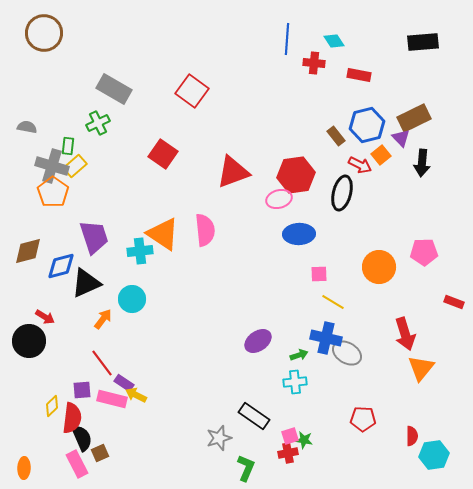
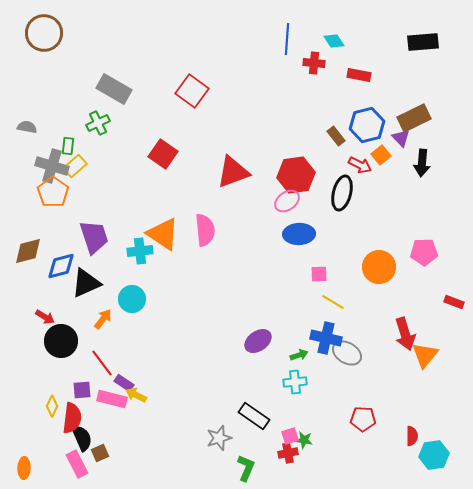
pink ellipse at (279, 199): moved 8 px right, 2 px down; rotated 20 degrees counterclockwise
black circle at (29, 341): moved 32 px right
orange triangle at (421, 368): moved 4 px right, 13 px up
yellow diamond at (52, 406): rotated 20 degrees counterclockwise
